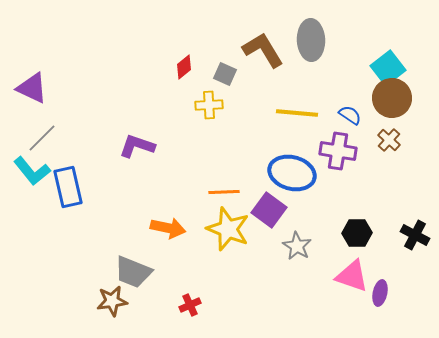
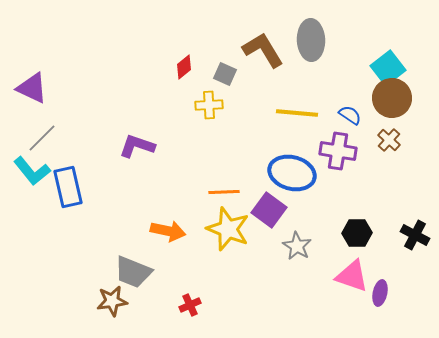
orange arrow: moved 3 px down
